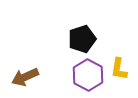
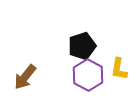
black pentagon: moved 7 px down
brown arrow: rotated 28 degrees counterclockwise
